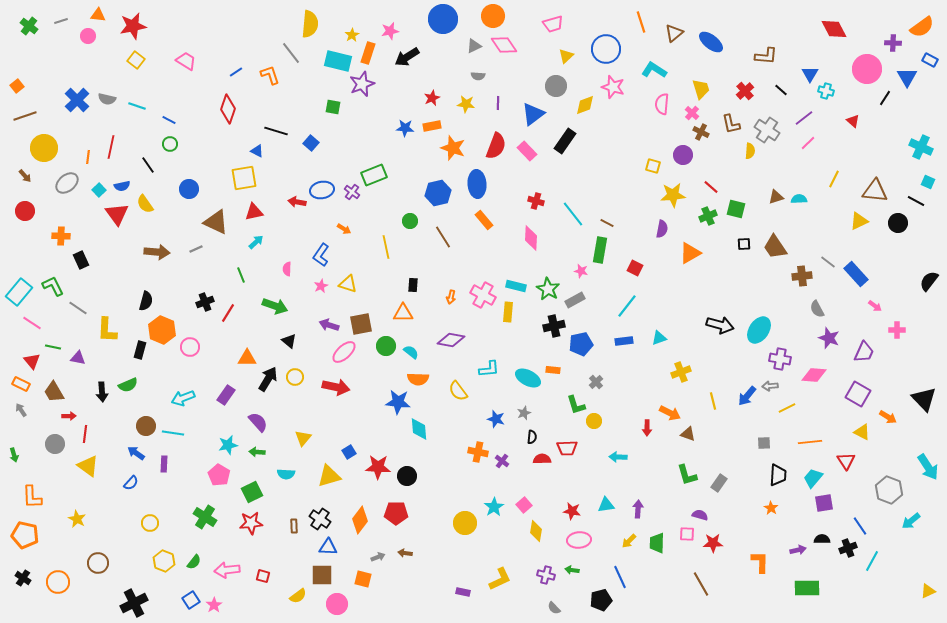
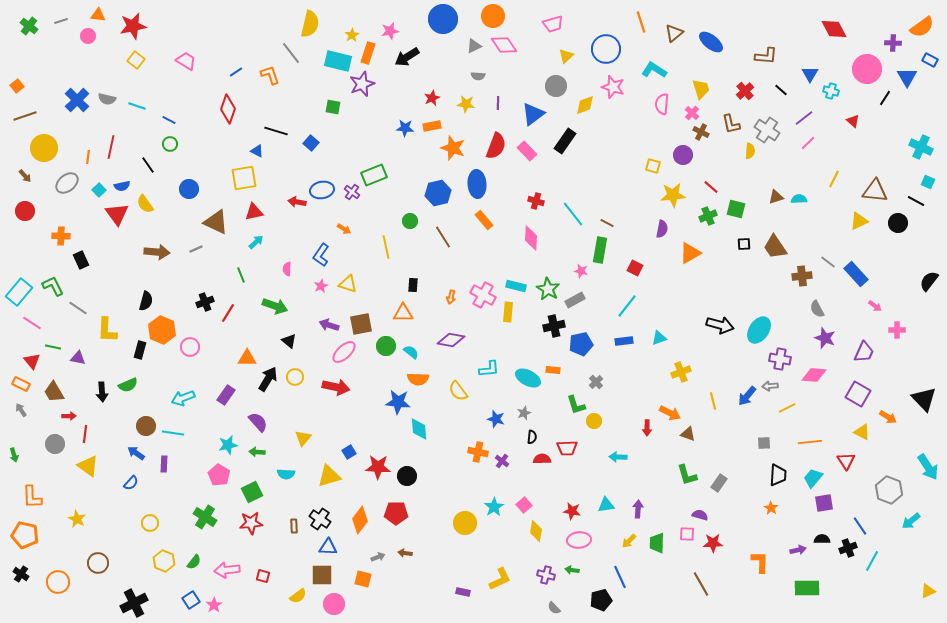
yellow semicircle at (310, 24): rotated 8 degrees clockwise
cyan cross at (826, 91): moved 5 px right
purple star at (829, 338): moved 4 px left
black cross at (23, 578): moved 2 px left, 4 px up
pink circle at (337, 604): moved 3 px left
